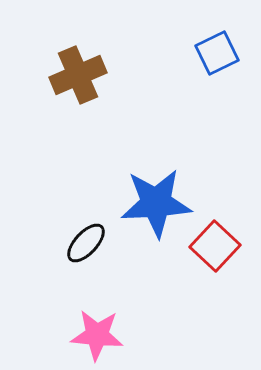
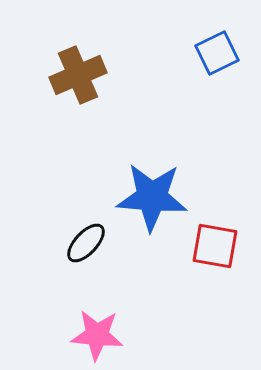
blue star: moved 4 px left, 6 px up; rotated 8 degrees clockwise
red square: rotated 33 degrees counterclockwise
